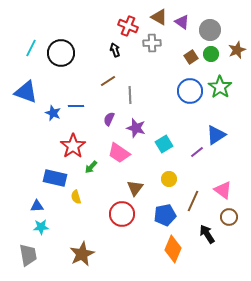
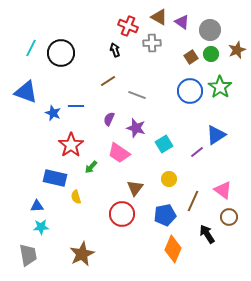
gray line at (130, 95): moved 7 px right; rotated 66 degrees counterclockwise
red star at (73, 146): moved 2 px left, 1 px up
